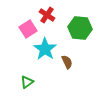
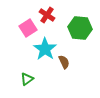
pink square: moved 1 px up
brown semicircle: moved 3 px left
green triangle: moved 3 px up
